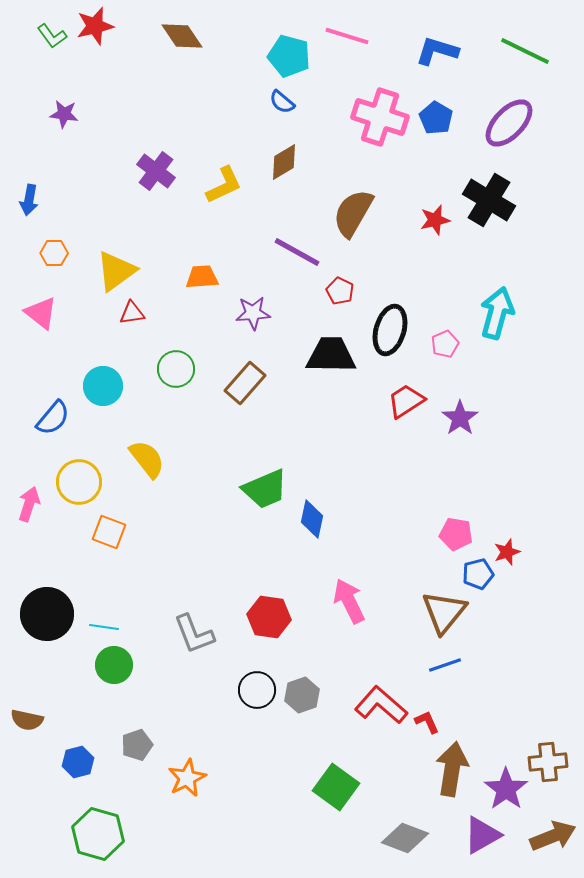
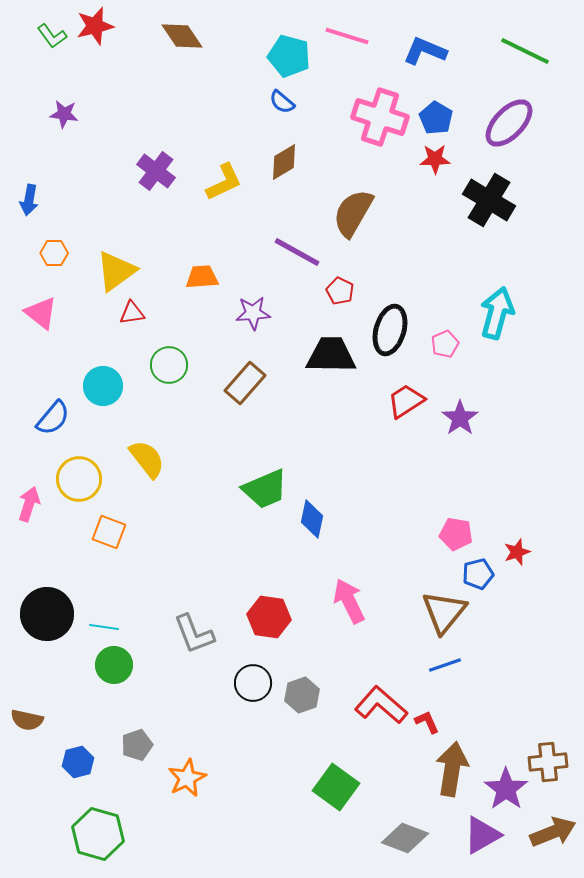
blue L-shape at (437, 51): moved 12 px left; rotated 6 degrees clockwise
yellow L-shape at (224, 185): moved 3 px up
red star at (435, 220): moved 61 px up; rotated 12 degrees clockwise
green circle at (176, 369): moved 7 px left, 4 px up
yellow circle at (79, 482): moved 3 px up
red star at (507, 552): moved 10 px right
black circle at (257, 690): moved 4 px left, 7 px up
brown arrow at (553, 836): moved 4 px up
